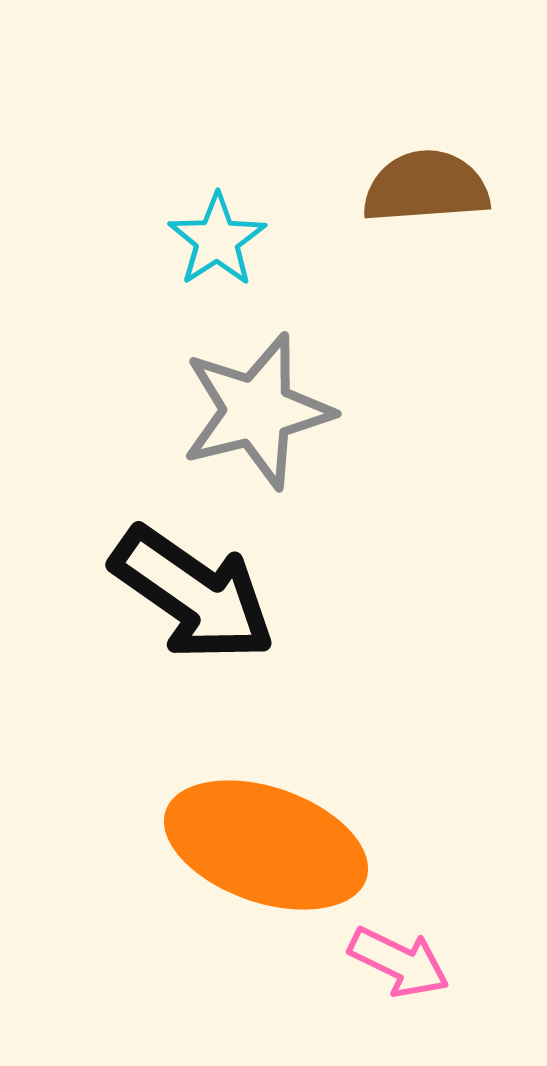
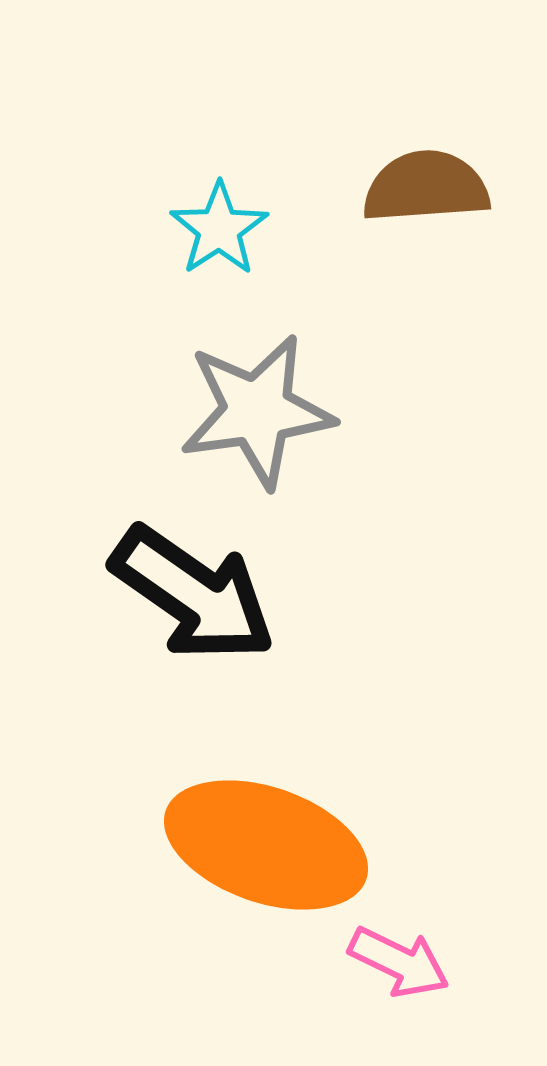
cyan star: moved 2 px right, 11 px up
gray star: rotated 6 degrees clockwise
